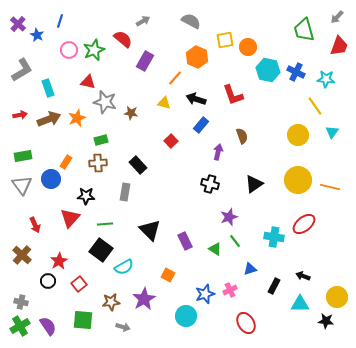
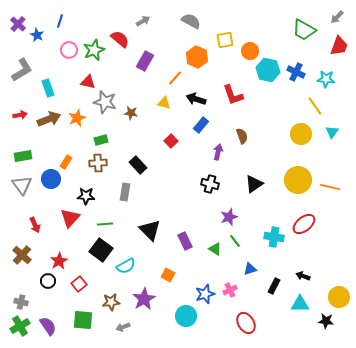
green trapezoid at (304, 30): rotated 45 degrees counterclockwise
red semicircle at (123, 39): moved 3 px left
orange circle at (248, 47): moved 2 px right, 4 px down
yellow circle at (298, 135): moved 3 px right, 1 px up
cyan semicircle at (124, 267): moved 2 px right, 1 px up
yellow circle at (337, 297): moved 2 px right
gray arrow at (123, 327): rotated 144 degrees clockwise
